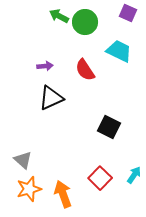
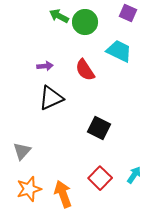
black square: moved 10 px left, 1 px down
gray triangle: moved 1 px left, 9 px up; rotated 30 degrees clockwise
